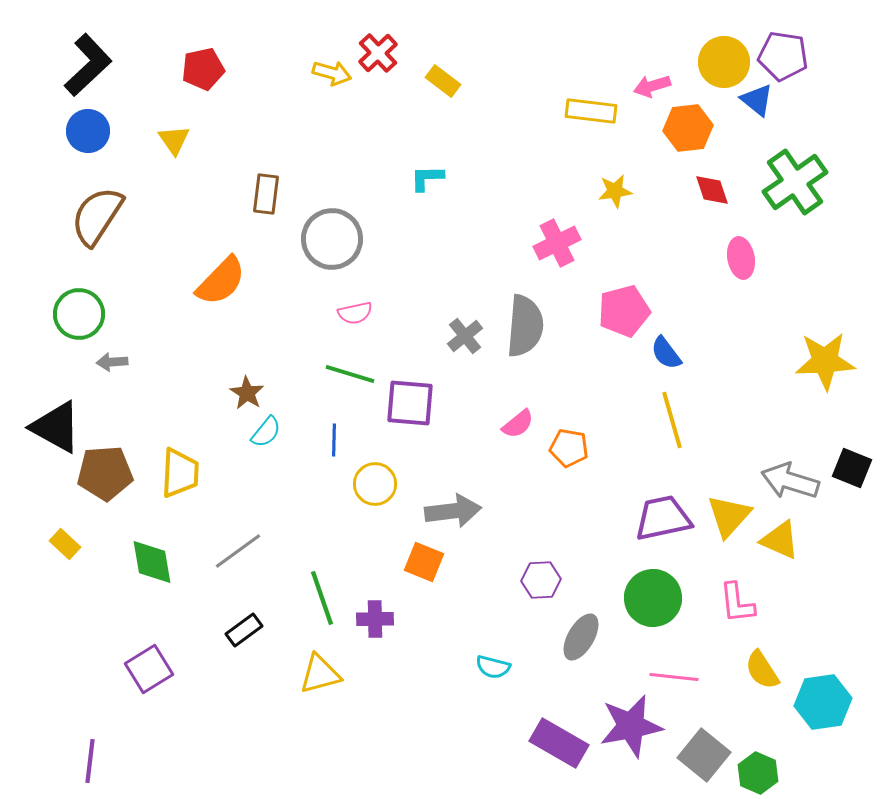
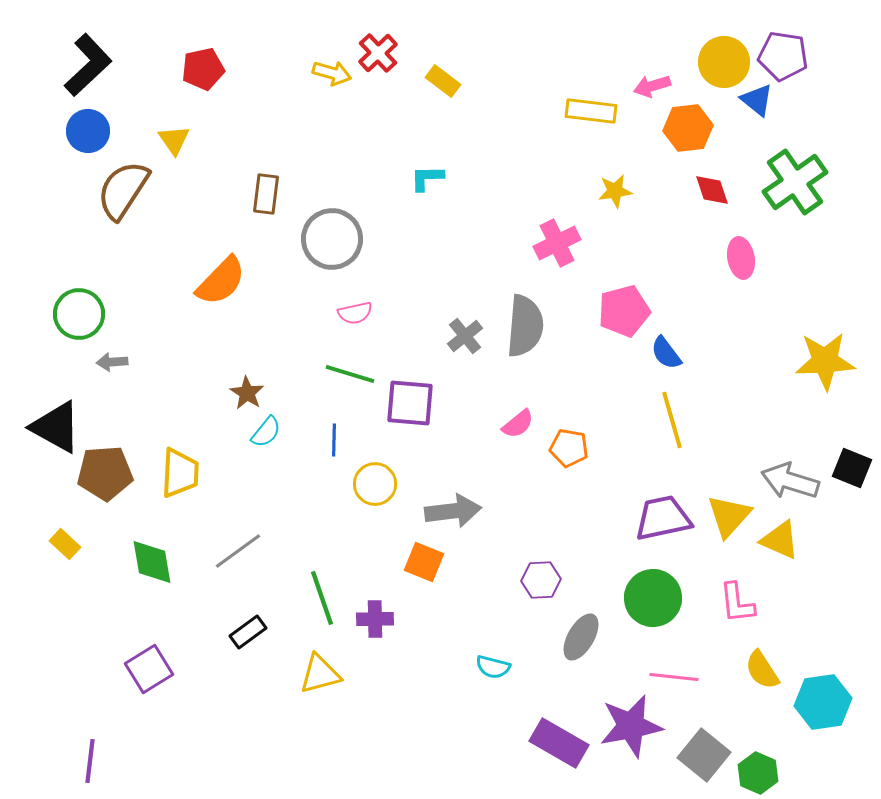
brown semicircle at (97, 216): moved 26 px right, 26 px up
black rectangle at (244, 630): moved 4 px right, 2 px down
